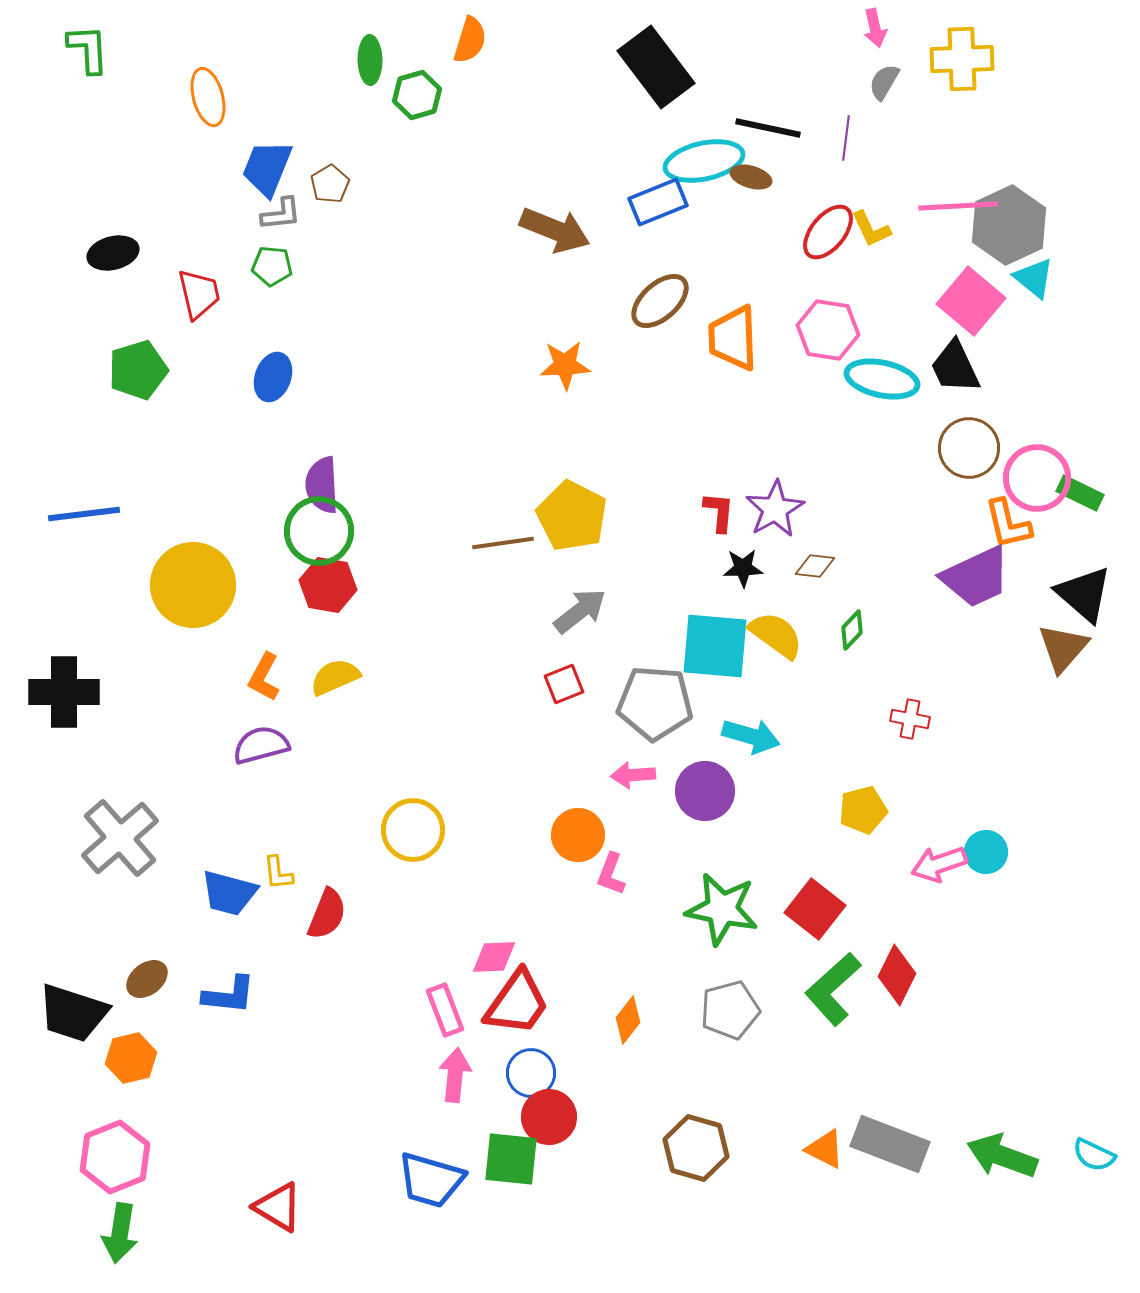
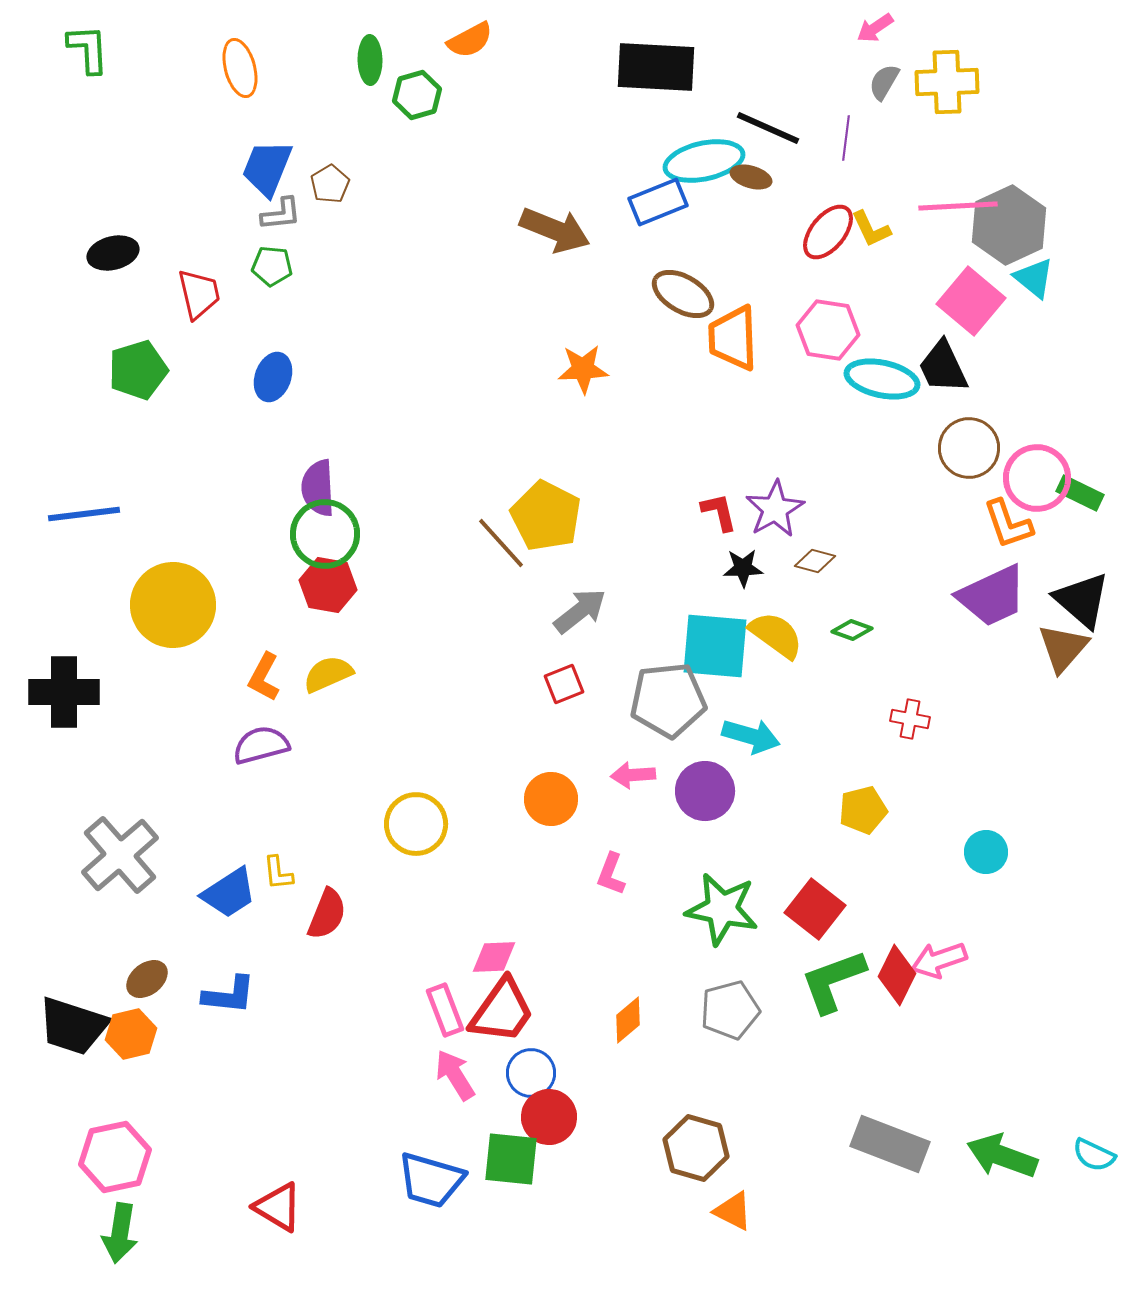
pink arrow at (875, 28): rotated 69 degrees clockwise
orange semicircle at (470, 40): rotated 45 degrees clockwise
yellow cross at (962, 59): moved 15 px left, 23 px down
black rectangle at (656, 67): rotated 50 degrees counterclockwise
orange ellipse at (208, 97): moved 32 px right, 29 px up
black line at (768, 128): rotated 12 degrees clockwise
brown ellipse at (660, 301): moved 23 px right, 7 px up; rotated 72 degrees clockwise
orange star at (565, 365): moved 18 px right, 4 px down
black trapezoid at (955, 367): moved 12 px left
purple semicircle at (322, 485): moved 4 px left, 3 px down
red L-shape at (719, 512): rotated 18 degrees counterclockwise
yellow pentagon at (572, 516): moved 26 px left
orange L-shape at (1008, 524): rotated 6 degrees counterclockwise
green circle at (319, 531): moved 6 px right, 3 px down
brown line at (503, 543): moved 2 px left; rotated 56 degrees clockwise
brown diamond at (815, 566): moved 5 px up; rotated 9 degrees clockwise
purple trapezoid at (976, 577): moved 16 px right, 19 px down
yellow circle at (193, 585): moved 20 px left, 20 px down
black triangle at (1084, 594): moved 2 px left, 6 px down
green diamond at (852, 630): rotated 66 degrees clockwise
yellow semicircle at (335, 677): moved 7 px left, 3 px up
gray pentagon at (655, 703): moved 13 px right, 3 px up; rotated 10 degrees counterclockwise
yellow circle at (413, 830): moved 3 px right, 6 px up
orange circle at (578, 835): moved 27 px left, 36 px up
gray cross at (120, 838): moved 17 px down
pink arrow at (939, 864): moved 96 px down
blue trapezoid at (229, 893): rotated 48 degrees counterclockwise
green L-shape at (833, 989): moved 8 px up; rotated 22 degrees clockwise
red trapezoid at (517, 1003): moved 15 px left, 8 px down
black trapezoid at (73, 1013): moved 13 px down
orange diamond at (628, 1020): rotated 12 degrees clockwise
orange hexagon at (131, 1058): moved 24 px up
pink arrow at (455, 1075): rotated 38 degrees counterclockwise
orange triangle at (825, 1149): moved 92 px left, 62 px down
pink hexagon at (115, 1157): rotated 10 degrees clockwise
